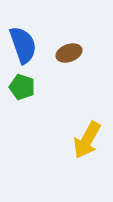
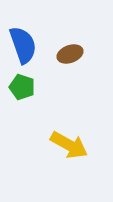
brown ellipse: moved 1 px right, 1 px down
yellow arrow: moved 18 px left, 5 px down; rotated 90 degrees counterclockwise
